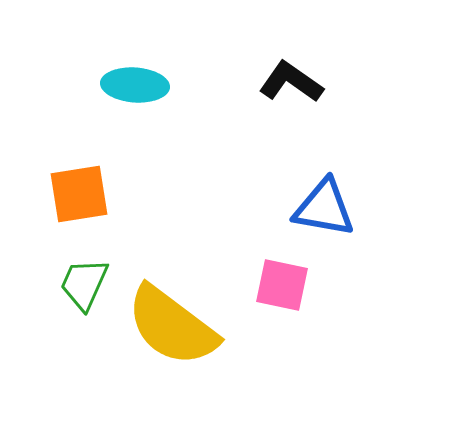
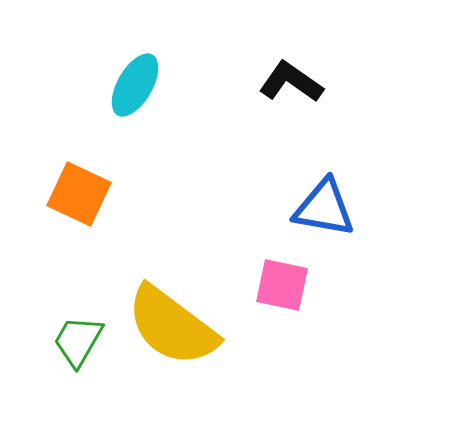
cyan ellipse: rotated 64 degrees counterclockwise
orange square: rotated 34 degrees clockwise
green trapezoid: moved 6 px left, 57 px down; rotated 6 degrees clockwise
